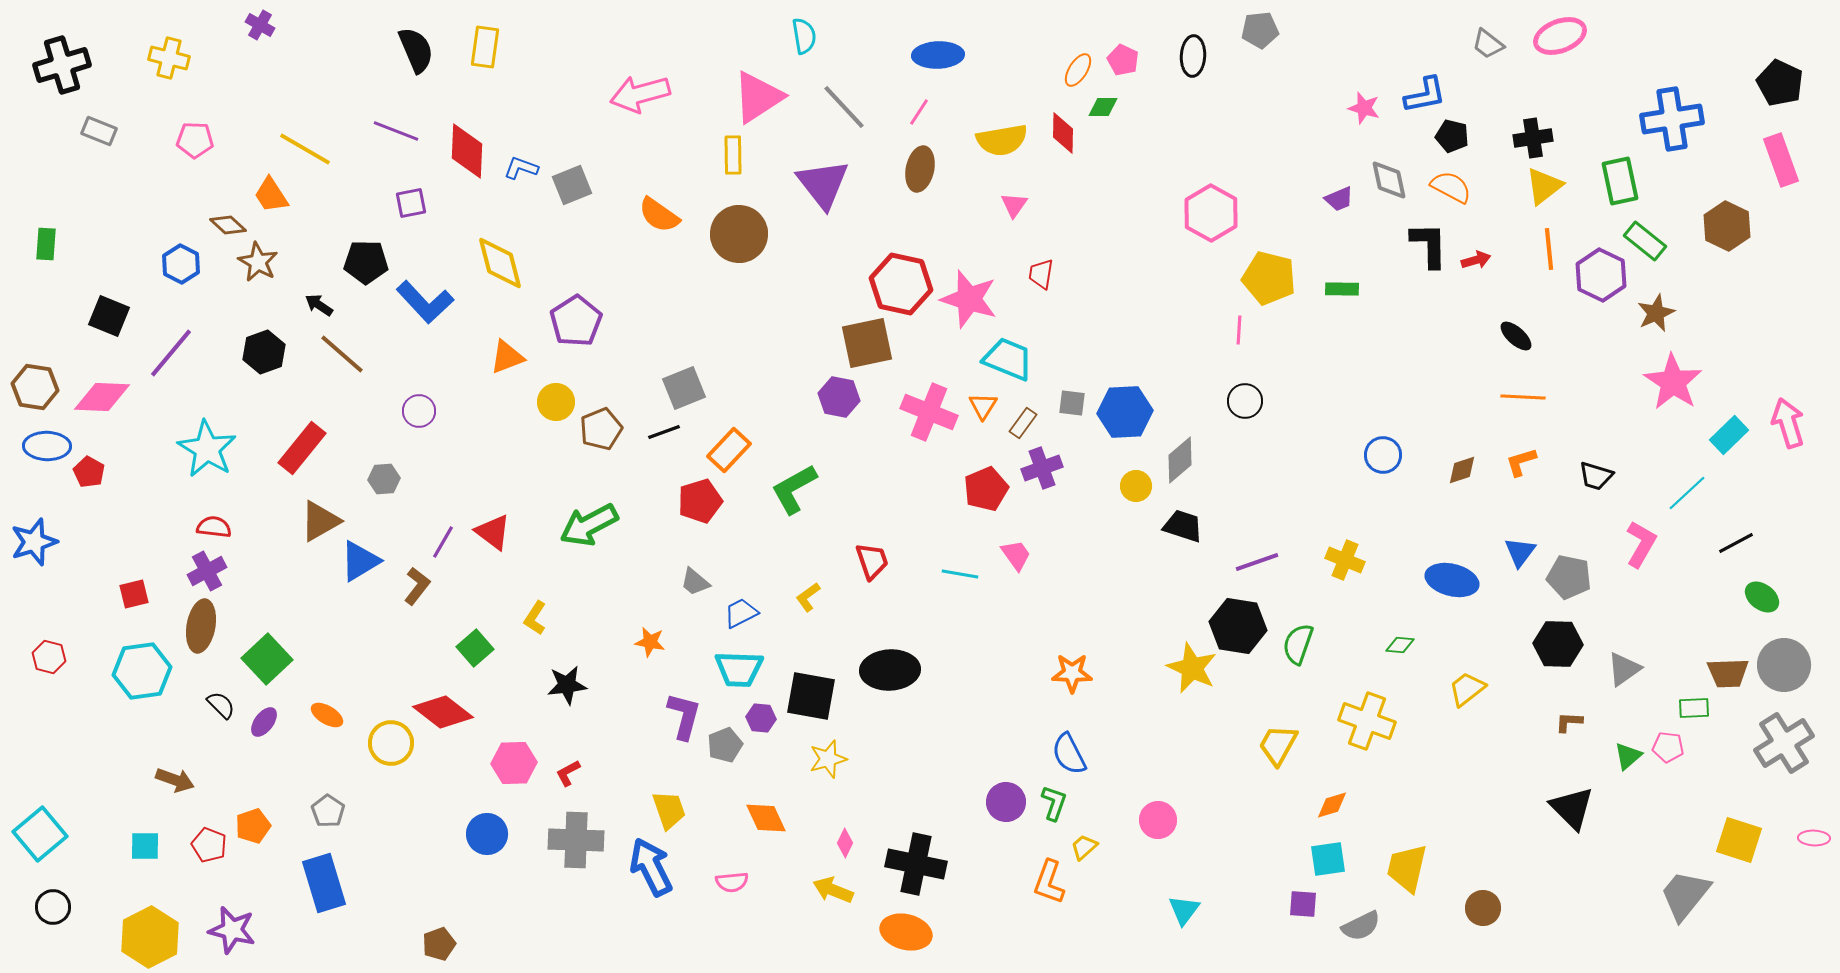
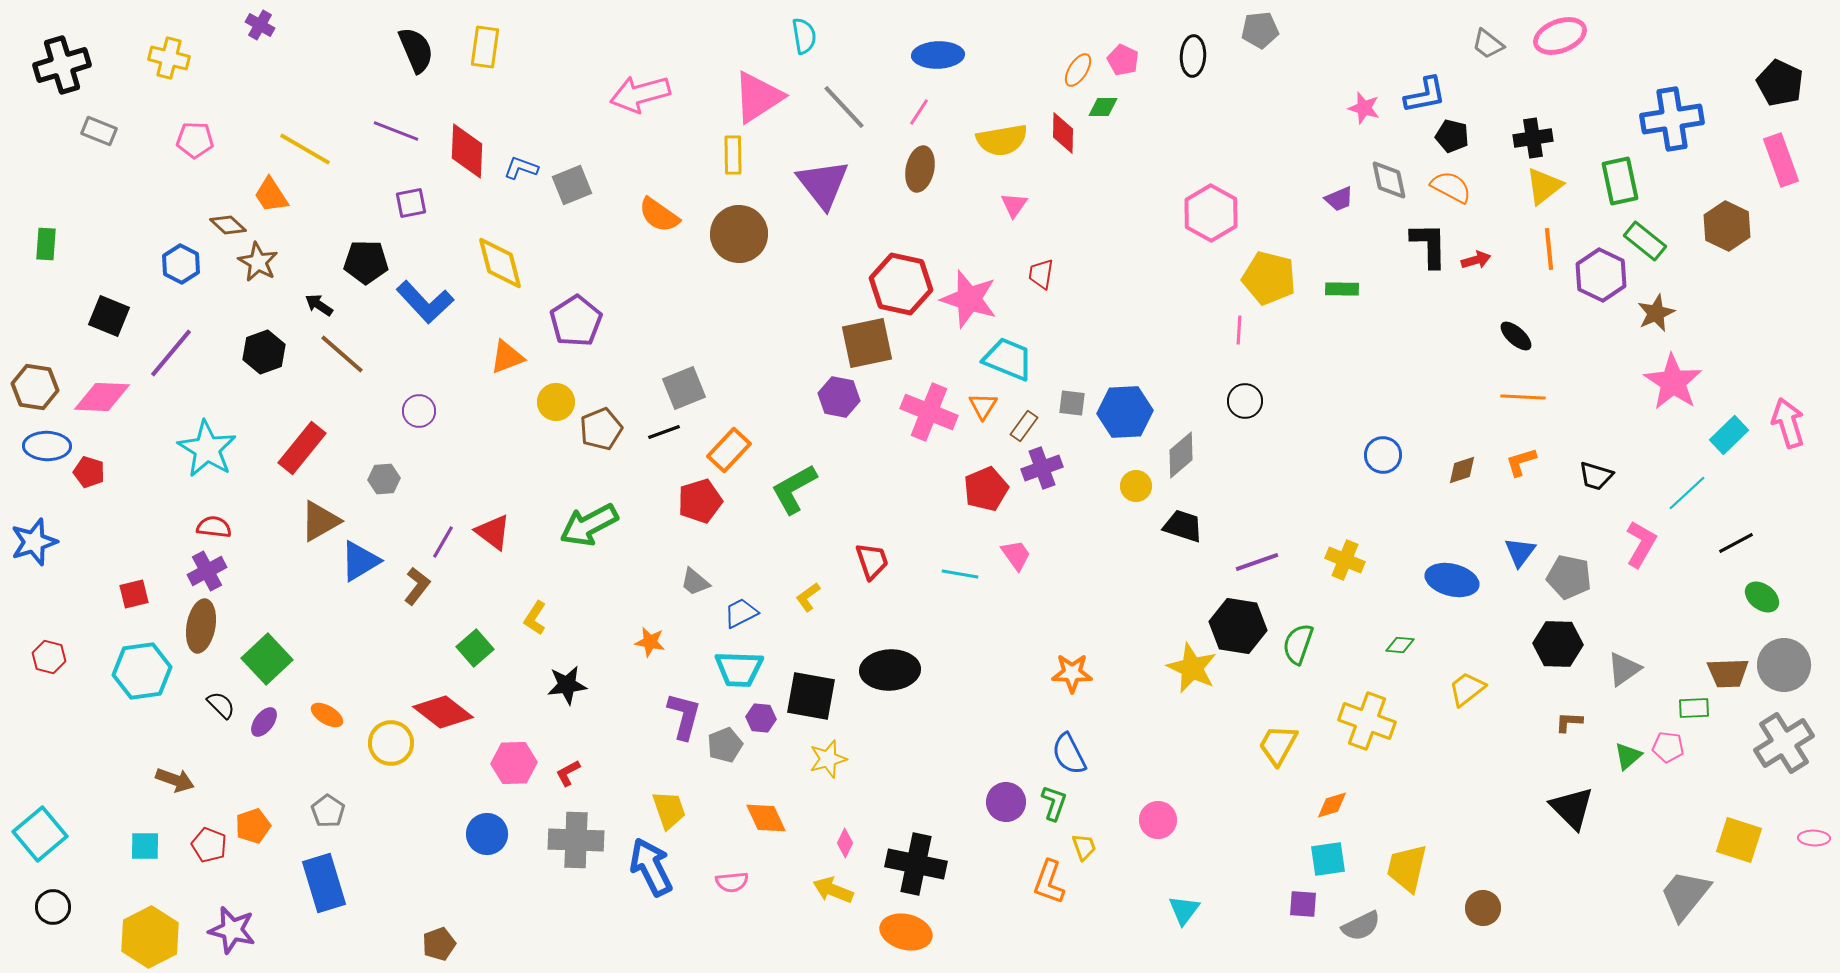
brown rectangle at (1023, 423): moved 1 px right, 3 px down
gray diamond at (1180, 460): moved 1 px right, 5 px up
red pentagon at (89, 472): rotated 12 degrees counterclockwise
yellow trapezoid at (1084, 847): rotated 112 degrees clockwise
